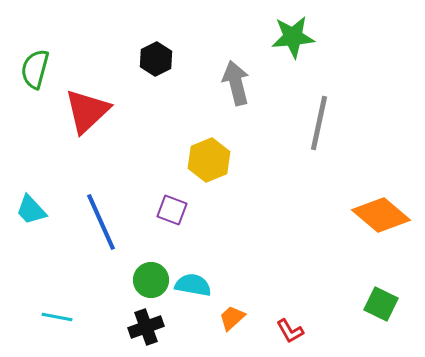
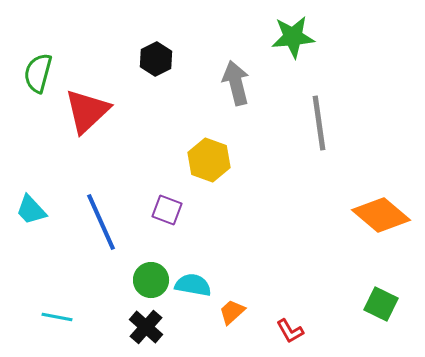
green semicircle: moved 3 px right, 4 px down
gray line: rotated 20 degrees counterclockwise
yellow hexagon: rotated 18 degrees counterclockwise
purple square: moved 5 px left
orange trapezoid: moved 6 px up
black cross: rotated 28 degrees counterclockwise
